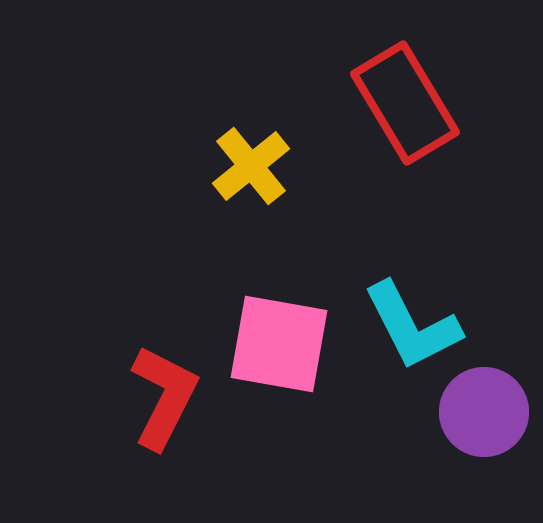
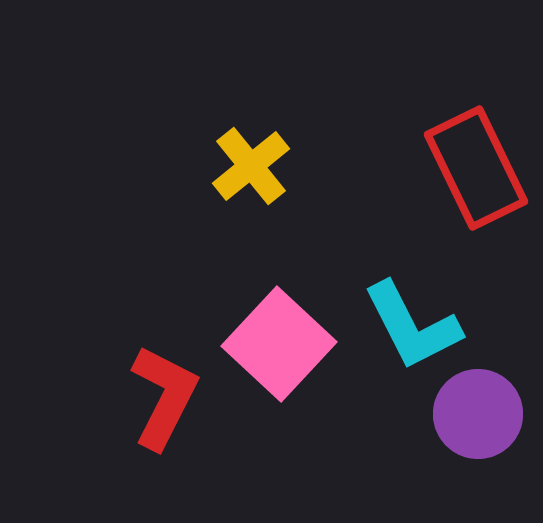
red rectangle: moved 71 px right, 65 px down; rotated 5 degrees clockwise
pink square: rotated 33 degrees clockwise
purple circle: moved 6 px left, 2 px down
